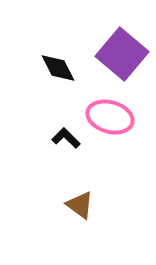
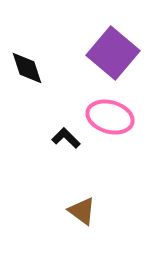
purple square: moved 9 px left, 1 px up
black diamond: moved 31 px left; rotated 9 degrees clockwise
brown triangle: moved 2 px right, 6 px down
